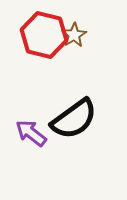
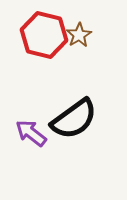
brown star: moved 5 px right
